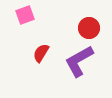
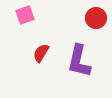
red circle: moved 7 px right, 10 px up
purple L-shape: rotated 48 degrees counterclockwise
